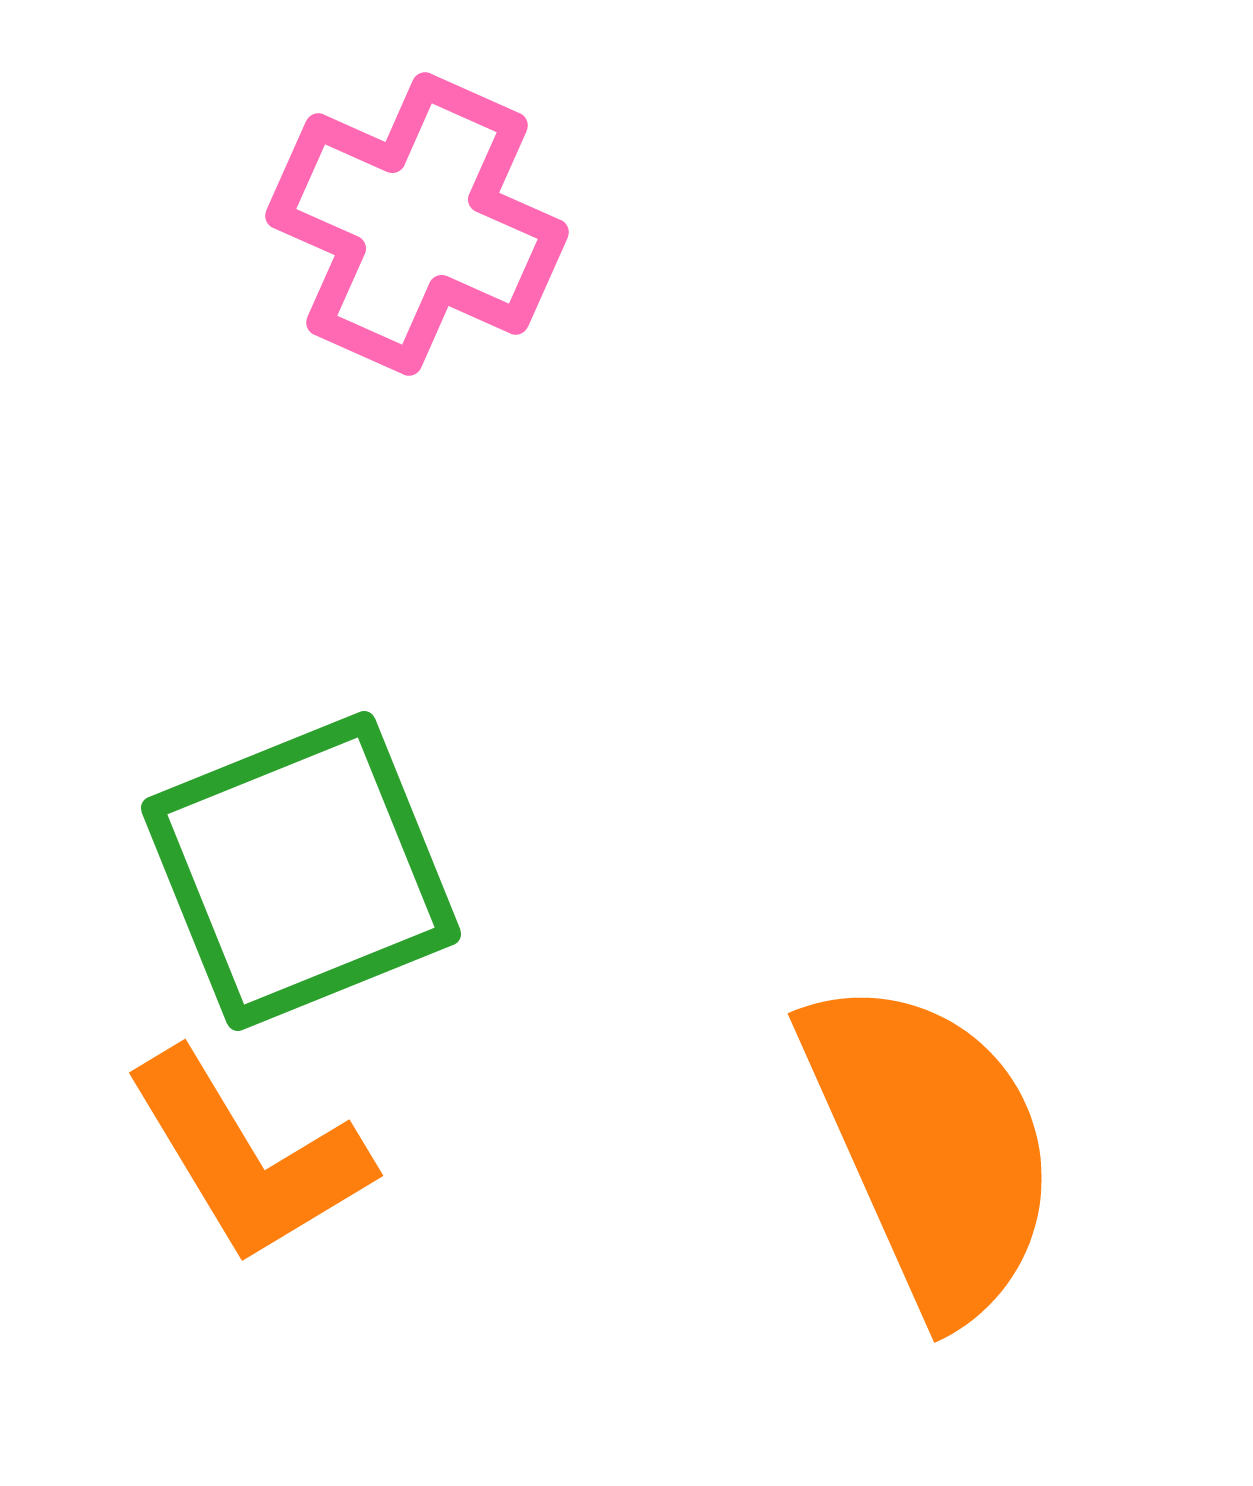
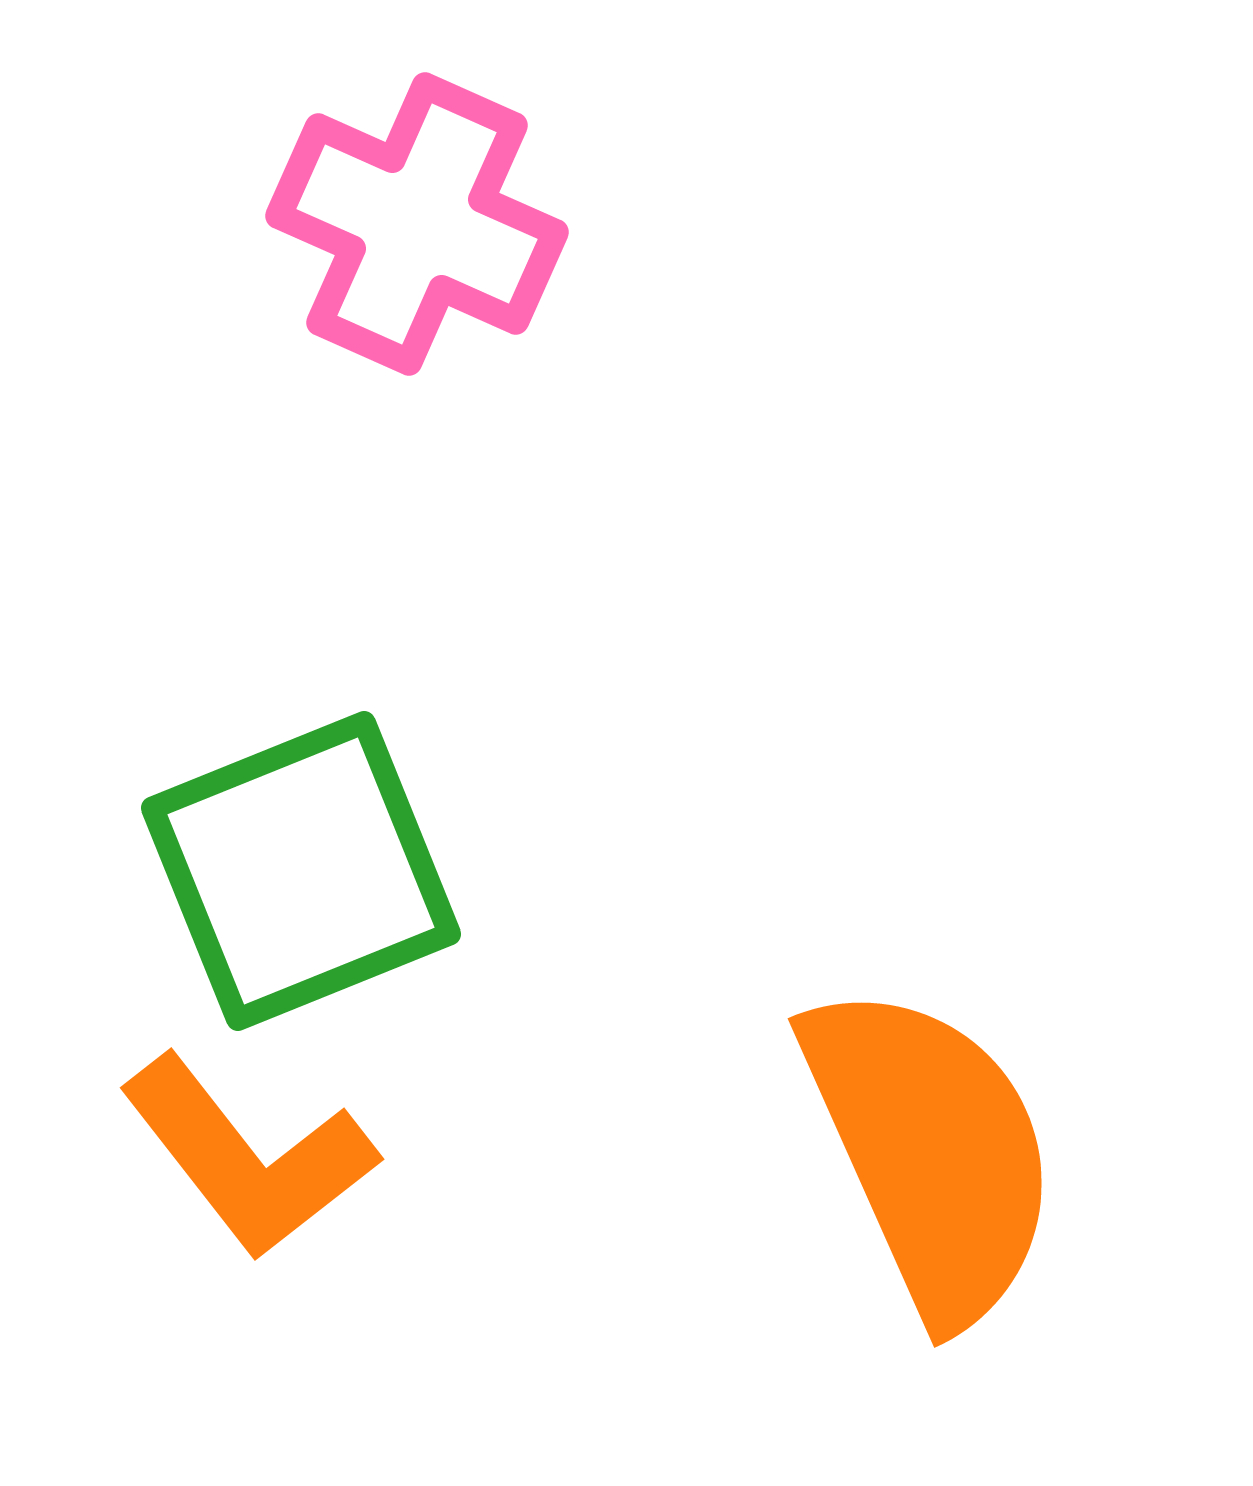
orange semicircle: moved 5 px down
orange L-shape: rotated 7 degrees counterclockwise
